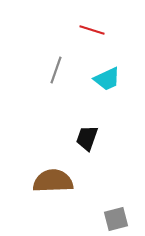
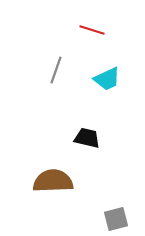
black trapezoid: rotated 84 degrees clockwise
